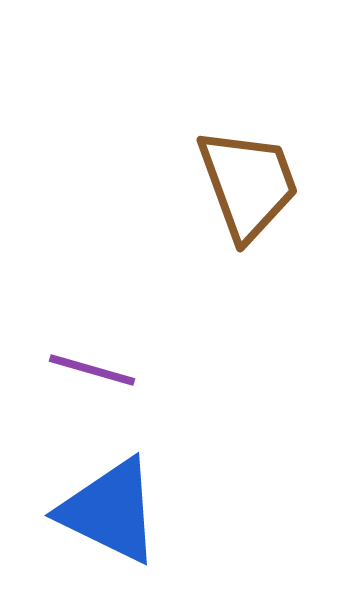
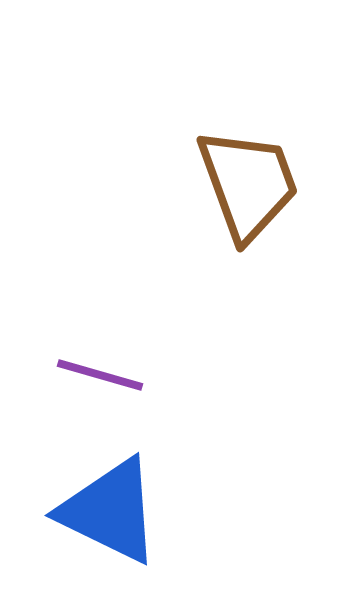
purple line: moved 8 px right, 5 px down
